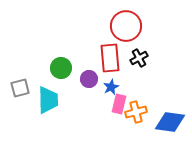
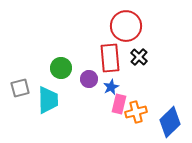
black cross: moved 1 px up; rotated 18 degrees counterclockwise
blue diamond: rotated 52 degrees counterclockwise
